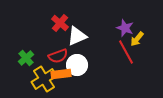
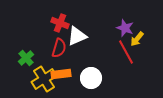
red cross: rotated 18 degrees counterclockwise
red semicircle: moved 1 px right, 8 px up; rotated 54 degrees counterclockwise
white circle: moved 14 px right, 13 px down
